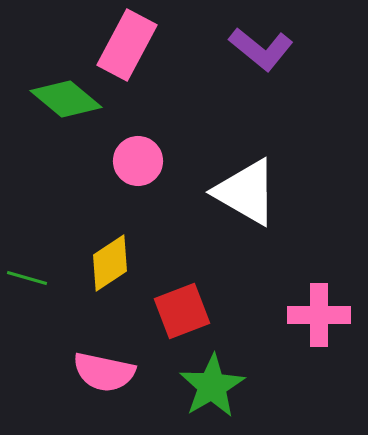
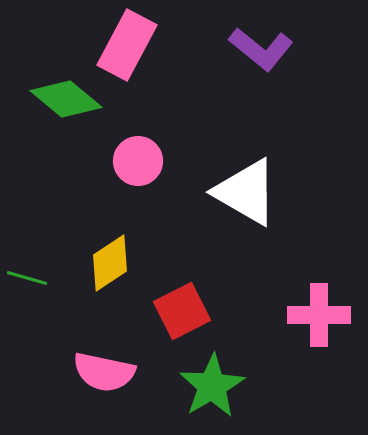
red square: rotated 6 degrees counterclockwise
